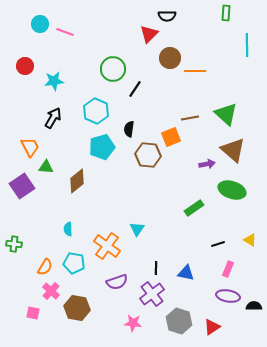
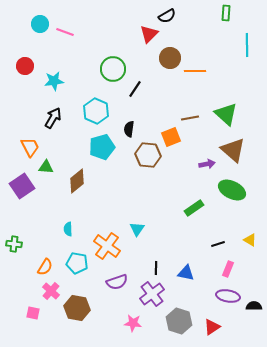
black semicircle at (167, 16): rotated 30 degrees counterclockwise
green ellipse at (232, 190): rotated 8 degrees clockwise
cyan pentagon at (74, 263): moved 3 px right
